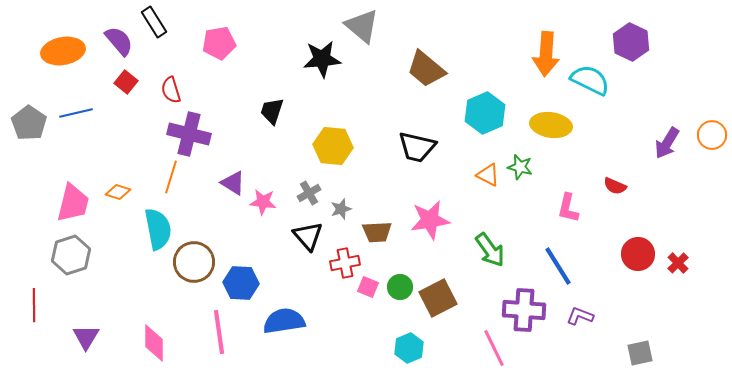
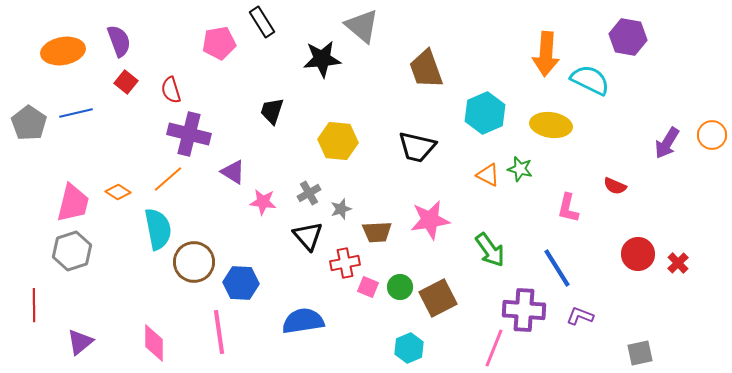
black rectangle at (154, 22): moved 108 px right
purple semicircle at (119, 41): rotated 20 degrees clockwise
purple hexagon at (631, 42): moved 3 px left, 5 px up; rotated 15 degrees counterclockwise
brown trapezoid at (426, 69): rotated 30 degrees clockwise
yellow hexagon at (333, 146): moved 5 px right, 5 px up
green star at (520, 167): moved 2 px down
orange line at (171, 177): moved 3 px left, 2 px down; rotated 32 degrees clockwise
purple triangle at (233, 183): moved 11 px up
orange diamond at (118, 192): rotated 15 degrees clockwise
gray hexagon at (71, 255): moved 1 px right, 4 px up
blue line at (558, 266): moved 1 px left, 2 px down
blue semicircle at (284, 321): moved 19 px right
purple triangle at (86, 337): moved 6 px left, 5 px down; rotated 20 degrees clockwise
pink line at (494, 348): rotated 48 degrees clockwise
